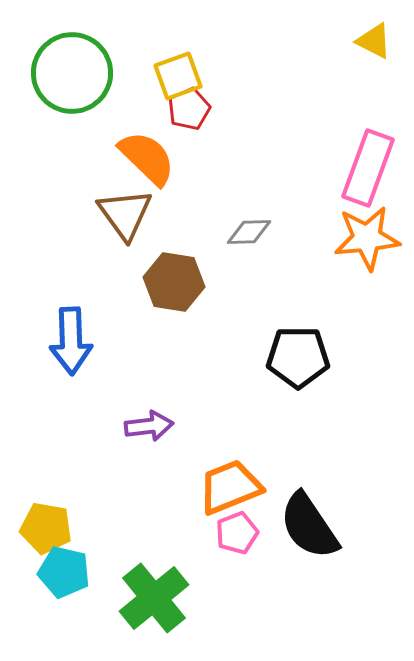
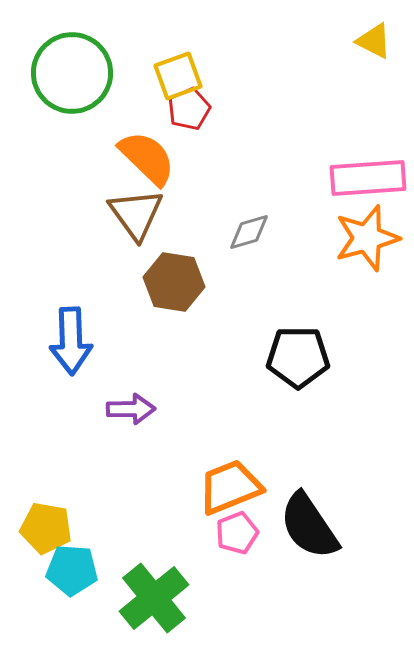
pink rectangle: moved 10 px down; rotated 66 degrees clockwise
brown triangle: moved 11 px right
gray diamond: rotated 15 degrees counterclockwise
orange star: rotated 10 degrees counterclockwise
purple arrow: moved 18 px left, 17 px up; rotated 6 degrees clockwise
cyan pentagon: moved 8 px right, 2 px up; rotated 9 degrees counterclockwise
